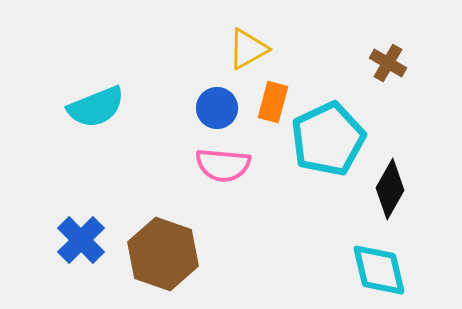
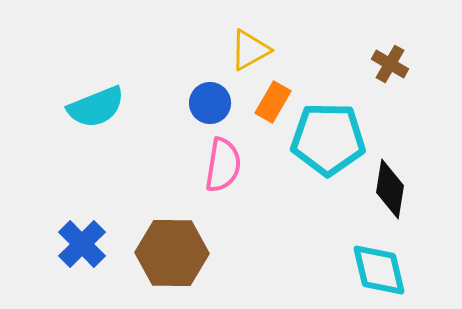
yellow triangle: moved 2 px right, 1 px down
brown cross: moved 2 px right, 1 px down
orange rectangle: rotated 15 degrees clockwise
blue circle: moved 7 px left, 5 px up
cyan pentagon: rotated 26 degrees clockwise
pink semicircle: rotated 86 degrees counterclockwise
black diamond: rotated 20 degrees counterclockwise
blue cross: moved 1 px right, 4 px down
brown hexagon: moved 9 px right, 1 px up; rotated 18 degrees counterclockwise
